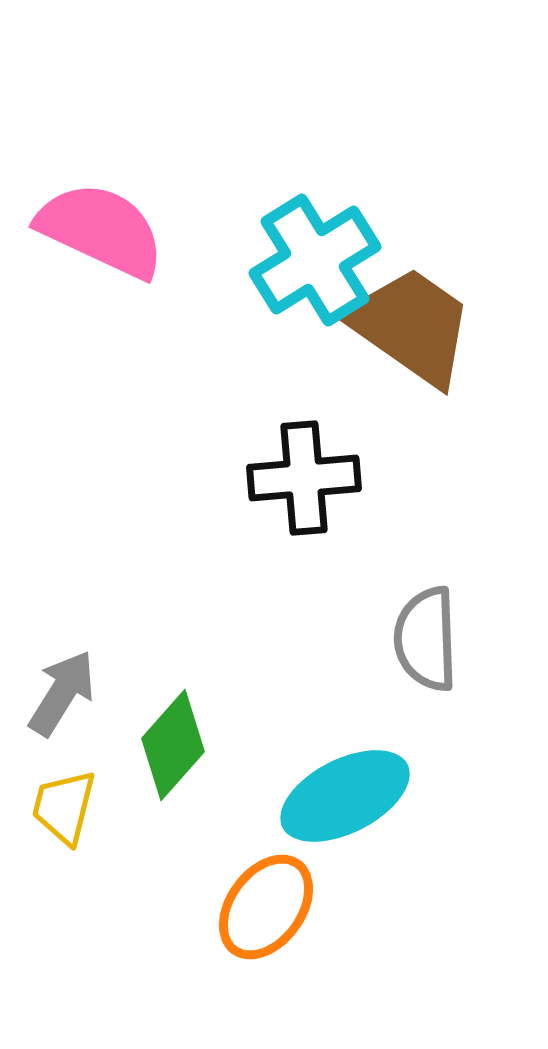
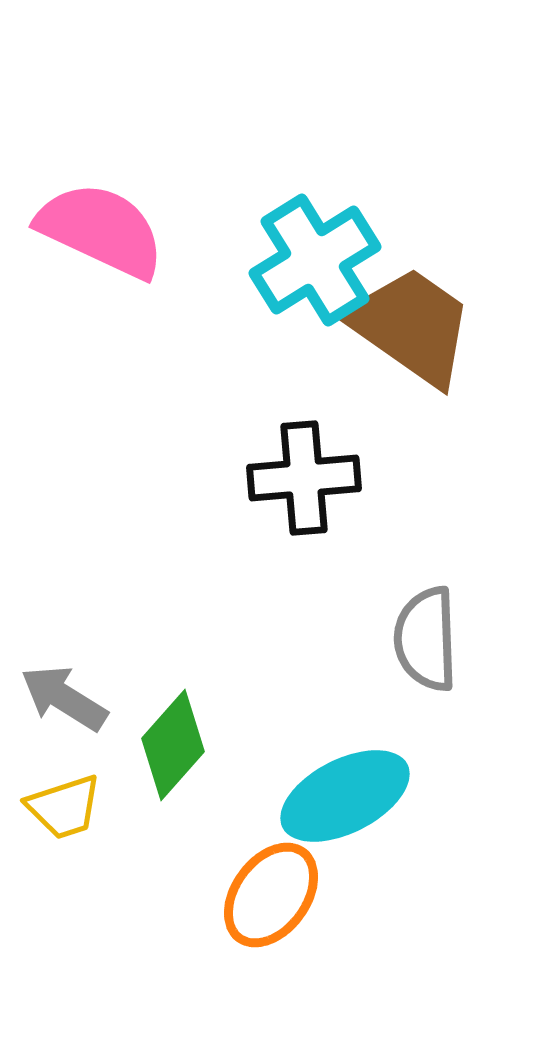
gray arrow: moved 2 px right, 5 px down; rotated 90 degrees counterclockwise
yellow trapezoid: rotated 122 degrees counterclockwise
orange ellipse: moved 5 px right, 12 px up
